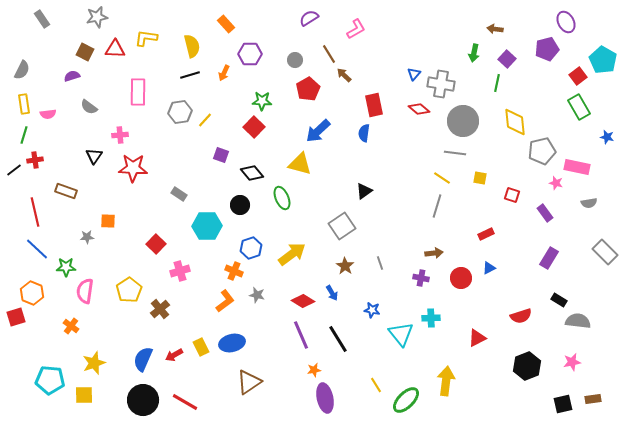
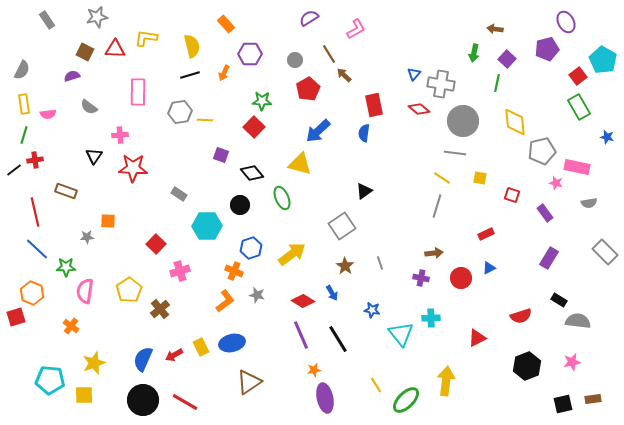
gray rectangle at (42, 19): moved 5 px right, 1 px down
yellow line at (205, 120): rotated 49 degrees clockwise
